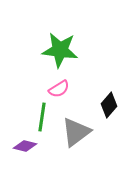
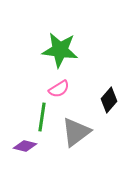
black diamond: moved 5 px up
